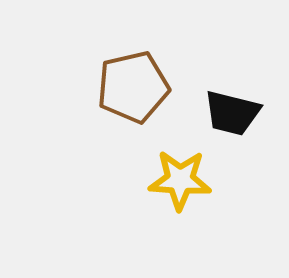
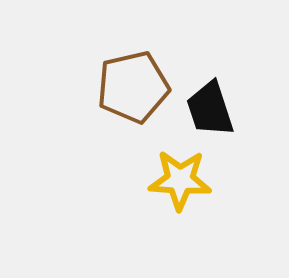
black trapezoid: moved 22 px left, 4 px up; rotated 58 degrees clockwise
